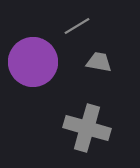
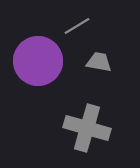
purple circle: moved 5 px right, 1 px up
